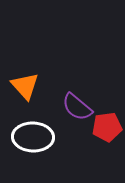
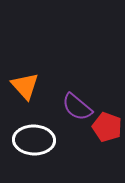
red pentagon: rotated 28 degrees clockwise
white ellipse: moved 1 px right, 3 px down
